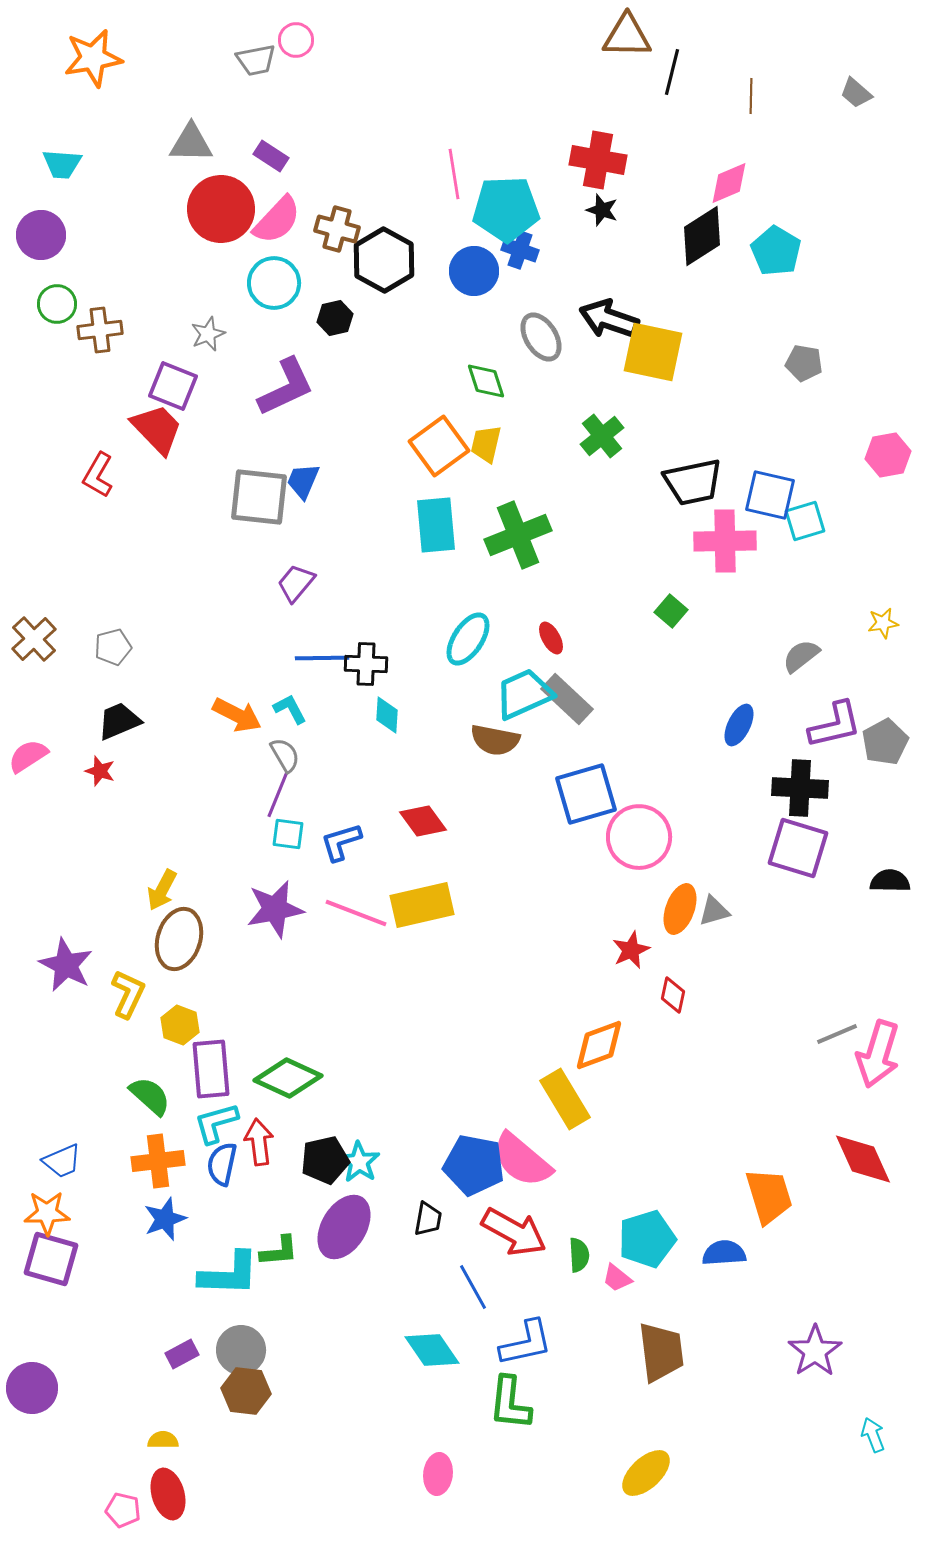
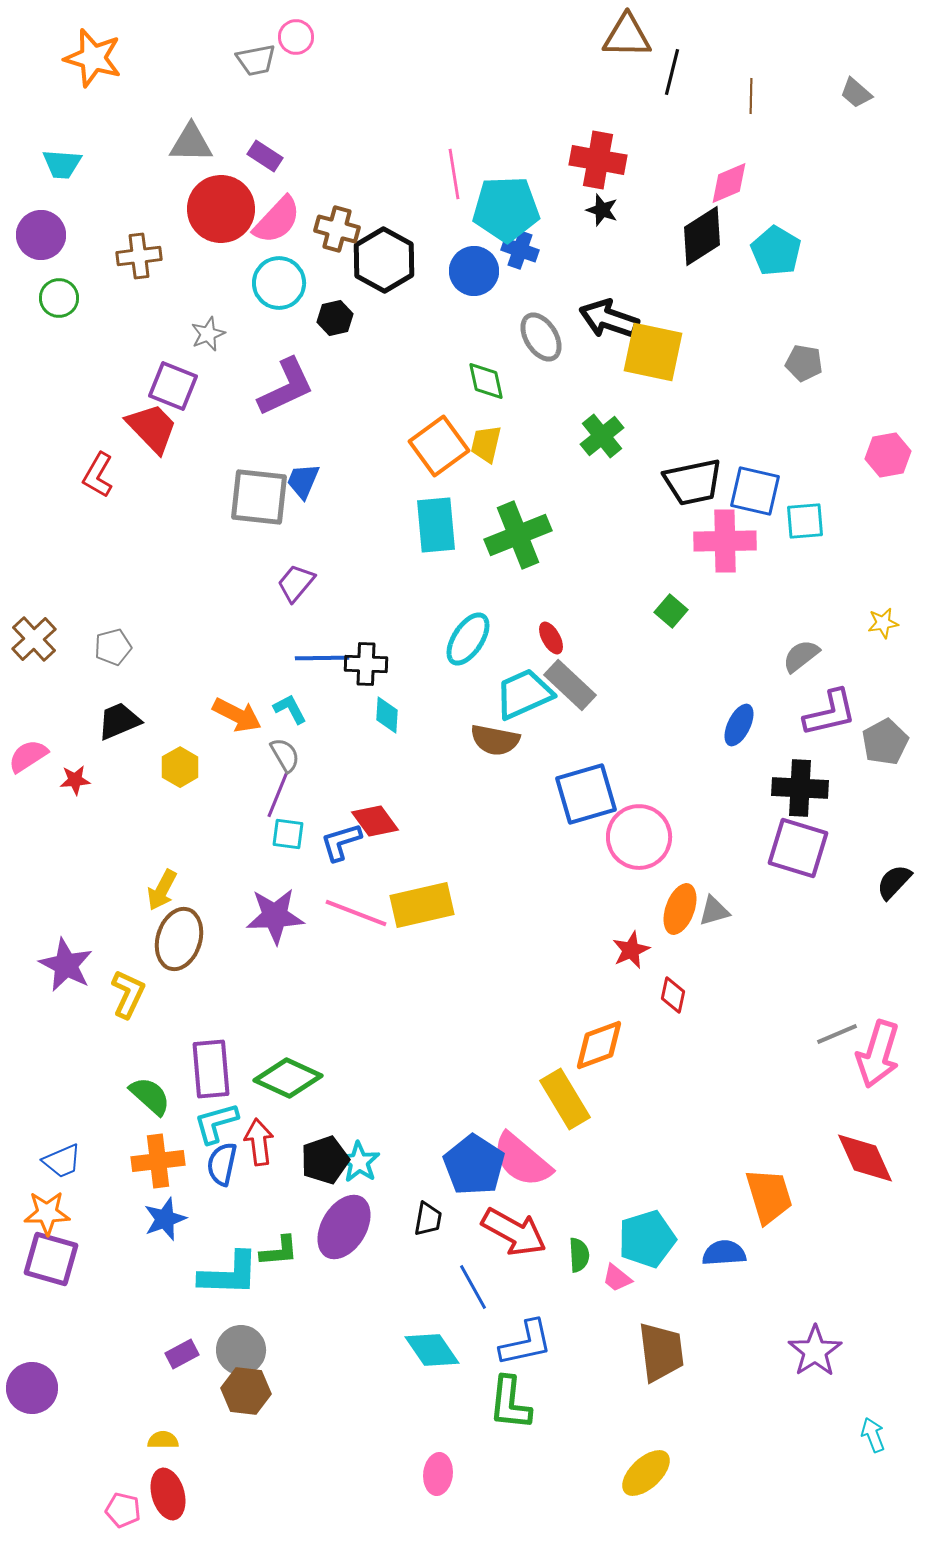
pink circle at (296, 40): moved 3 px up
orange star at (93, 58): rotated 26 degrees clockwise
purple rectangle at (271, 156): moved 6 px left
cyan circle at (274, 283): moved 5 px right
green circle at (57, 304): moved 2 px right, 6 px up
brown cross at (100, 330): moved 39 px right, 74 px up
green diamond at (486, 381): rotated 6 degrees clockwise
red trapezoid at (157, 429): moved 5 px left, 1 px up
blue square at (770, 495): moved 15 px left, 4 px up
cyan square at (805, 521): rotated 12 degrees clockwise
gray rectangle at (567, 699): moved 3 px right, 14 px up
purple L-shape at (835, 725): moved 5 px left, 12 px up
red star at (100, 771): moved 25 px left, 9 px down; rotated 24 degrees counterclockwise
red diamond at (423, 821): moved 48 px left
black semicircle at (890, 881): moved 4 px right, 1 px down; rotated 48 degrees counterclockwise
purple star at (275, 909): moved 7 px down; rotated 8 degrees clockwise
yellow hexagon at (180, 1025): moved 258 px up; rotated 9 degrees clockwise
red diamond at (863, 1159): moved 2 px right, 1 px up
black pentagon at (325, 1160): rotated 6 degrees counterclockwise
blue pentagon at (474, 1165): rotated 22 degrees clockwise
